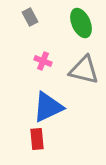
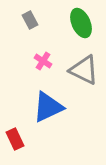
gray rectangle: moved 3 px down
pink cross: rotated 12 degrees clockwise
gray triangle: rotated 12 degrees clockwise
red rectangle: moved 22 px left; rotated 20 degrees counterclockwise
